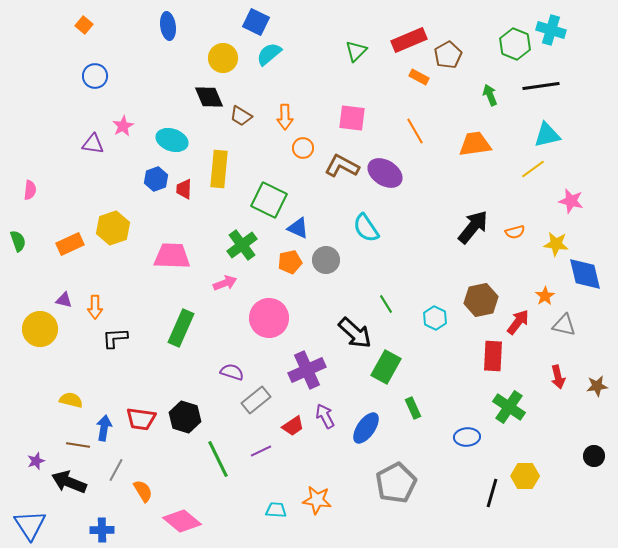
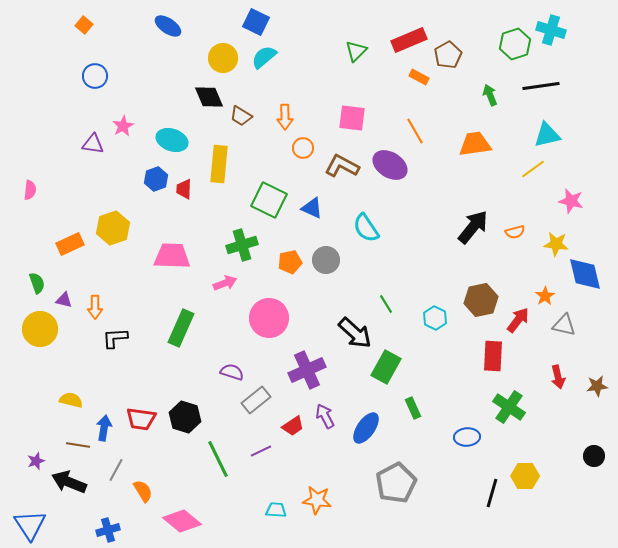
blue ellipse at (168, 26): rotated 48 degrees counterclockwise
green hexagon at (515, 44): rotated 20 degrees clockwise
cyan semicircle at (269, 54): moved 5 px left, 3 px down
yellow rectangle at (219, 169): moved 5 px up
purple ellipse at (385, 173): moved 5 px right, 8 px up
blue triangle at (298, 228): moved 14 px right, 20 px up
green semicircle at (18, 241): moved 19 px right, 42 px down
green cross at (242, 245): rotated 20 degrees clockwise
red arrow at (518, 322): moved 2 px up
blue cross at (102, 530): moved 6 px right; rotated 15 degrees counterclockwise
